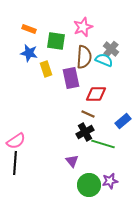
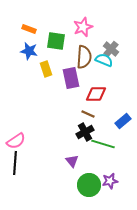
blue star: moved 2 px up
